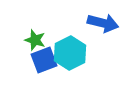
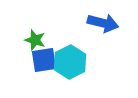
cyan hexagon: moved 9 px down
blue square: rotated 12 degrees clockwise
